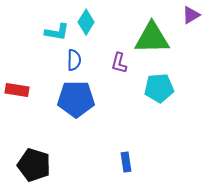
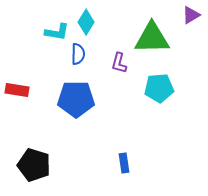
blue semicircle: moved 4 px right, 6 px up
blue rectangle: moved 2 px left, 1 px down
